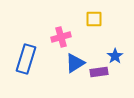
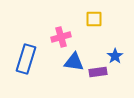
blue triangle: moved 1 px left, 1 px up; rotated 40 degrees clockwise
purple rectangle: moved 1 px left
